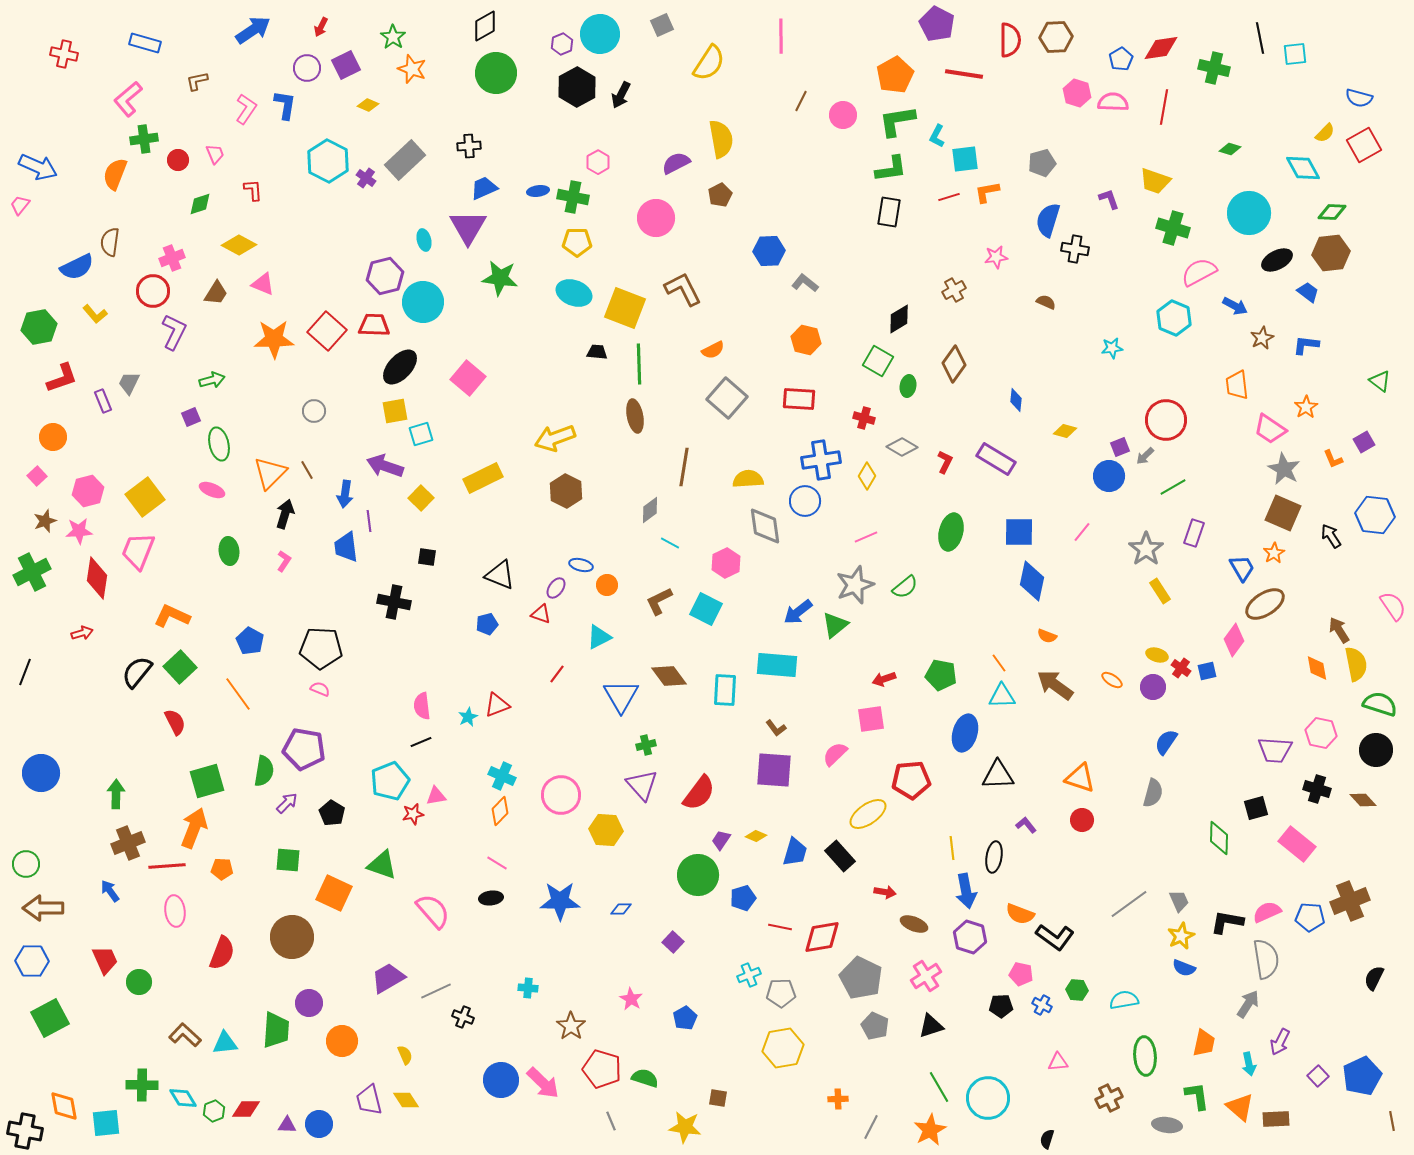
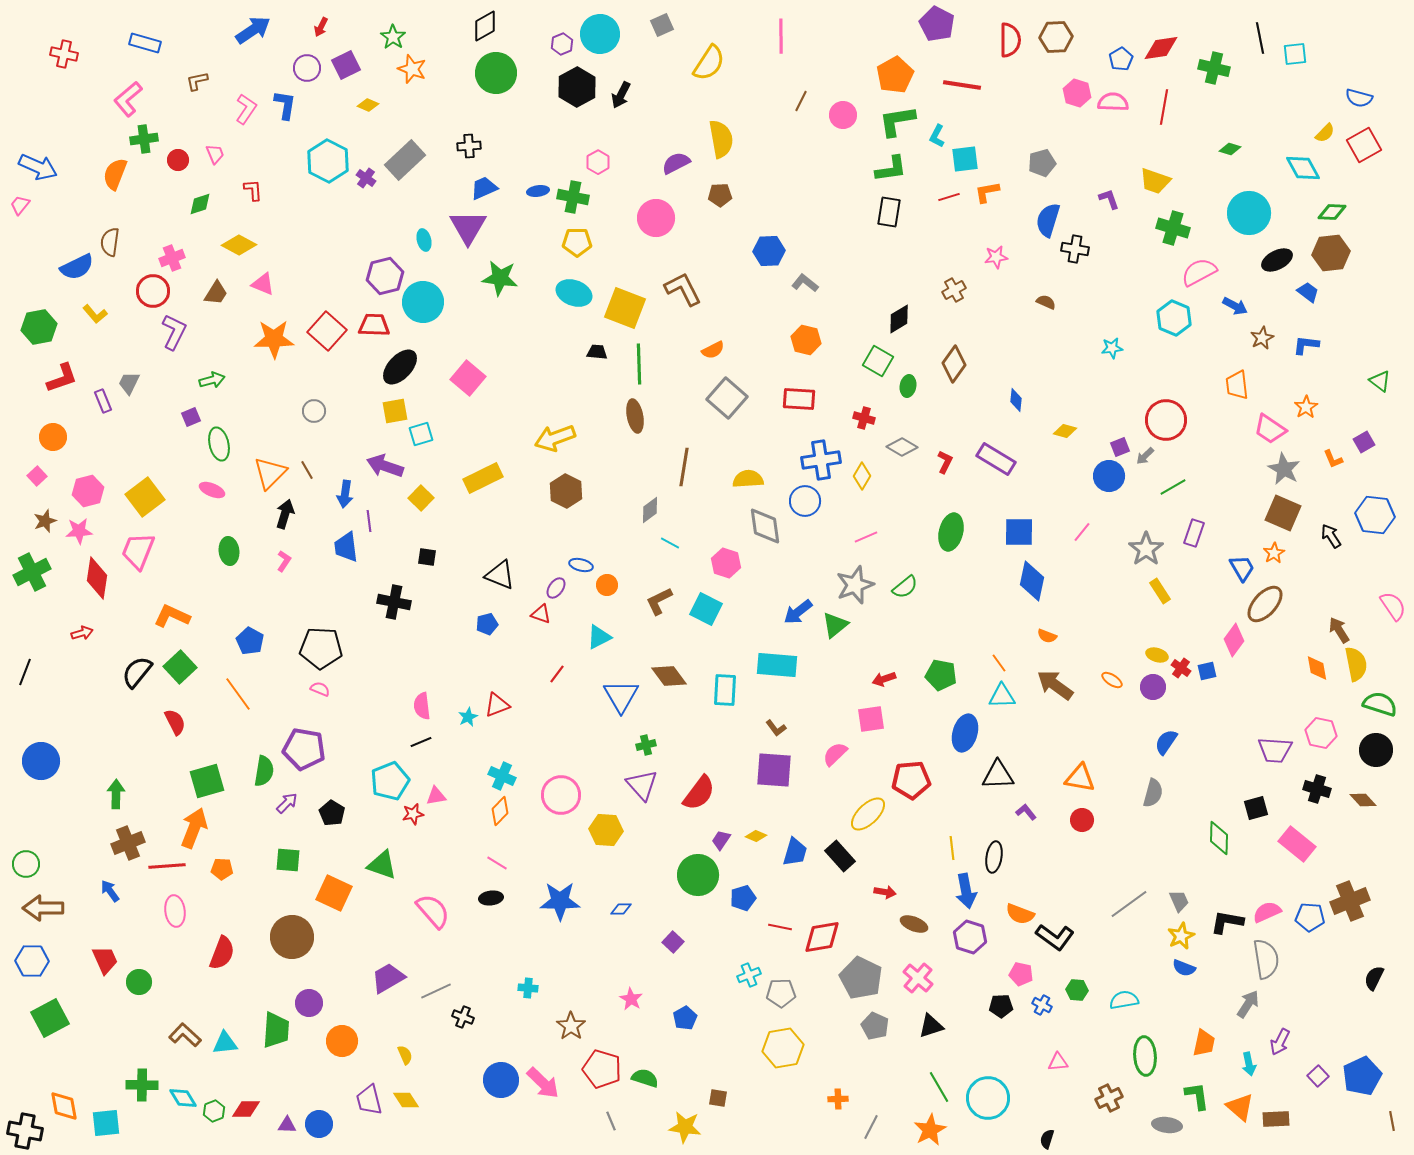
red line at (964, 74): moved 2 px left, 11 px down
brown pentagon at (720, 195): rotated 25 degrees clockwise
yellow diamond at (867, 476): moved 5 px left
pink hexagon at (726, 563): rotated 16 degrees counterclockwise
brown ellipse at (1265, 604): rotated 15 degrees counterclockwise
blue circle at (41, 773): moved 12 px up
orange triangle at (1080, 778): rotated 8 degrees counterclockwise
yellow ellipse at (868, 814): rotated 9 degrees counterclockwise
purple L-shape at (1026, 825): moved 13 px up
pink cross at (926, 976): moved 8 px left, 2 px down; rotated 16 degrees counterclockwise
